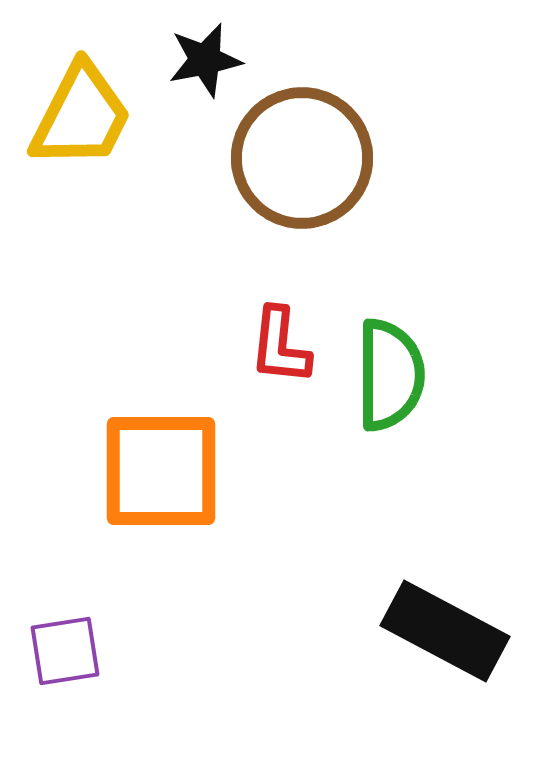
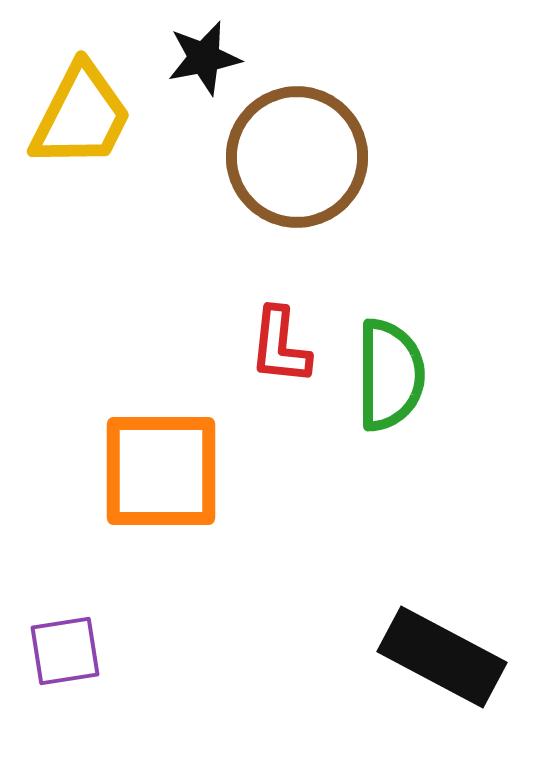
black star: moved 1 px left, 2 px up
brown circle: moved 5 px left, 1 px up
black rectangle: moved 3 px left, 26 px down
